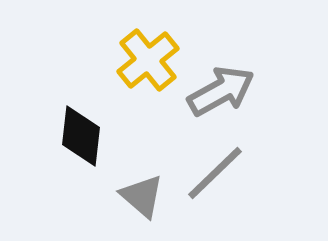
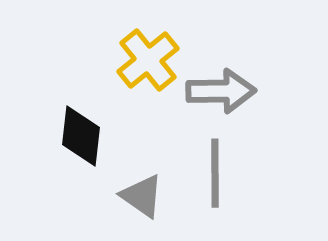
gray arrow: rotated 28 degrees clockwise
gray line: rotated 46 degrees counterclockwise
gray triangle: rotated 6 degrees counterclockwise
